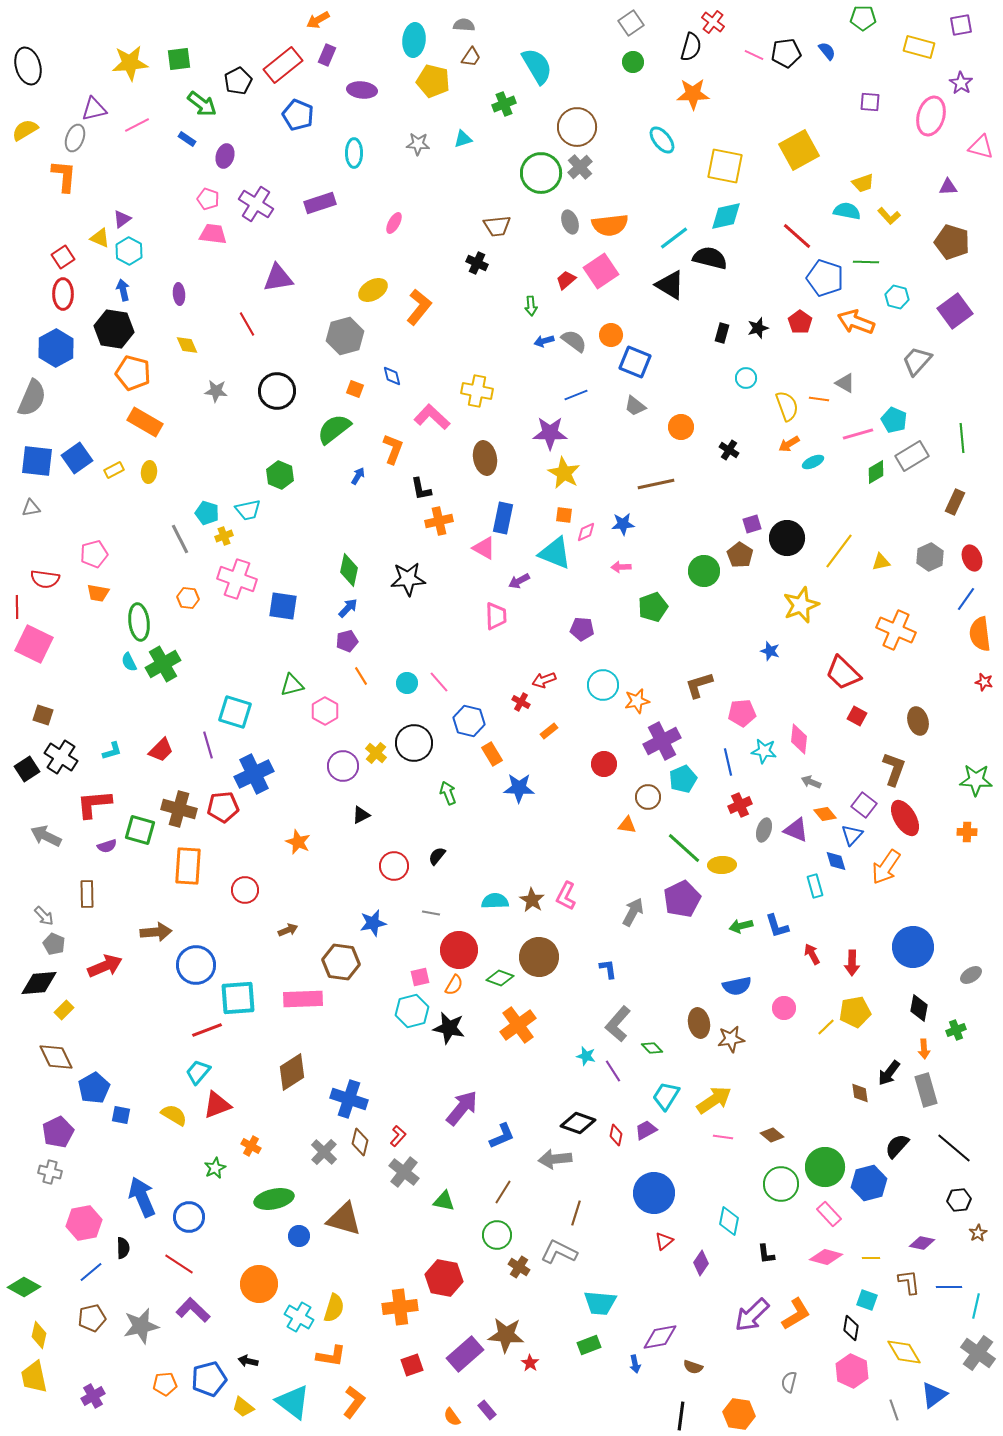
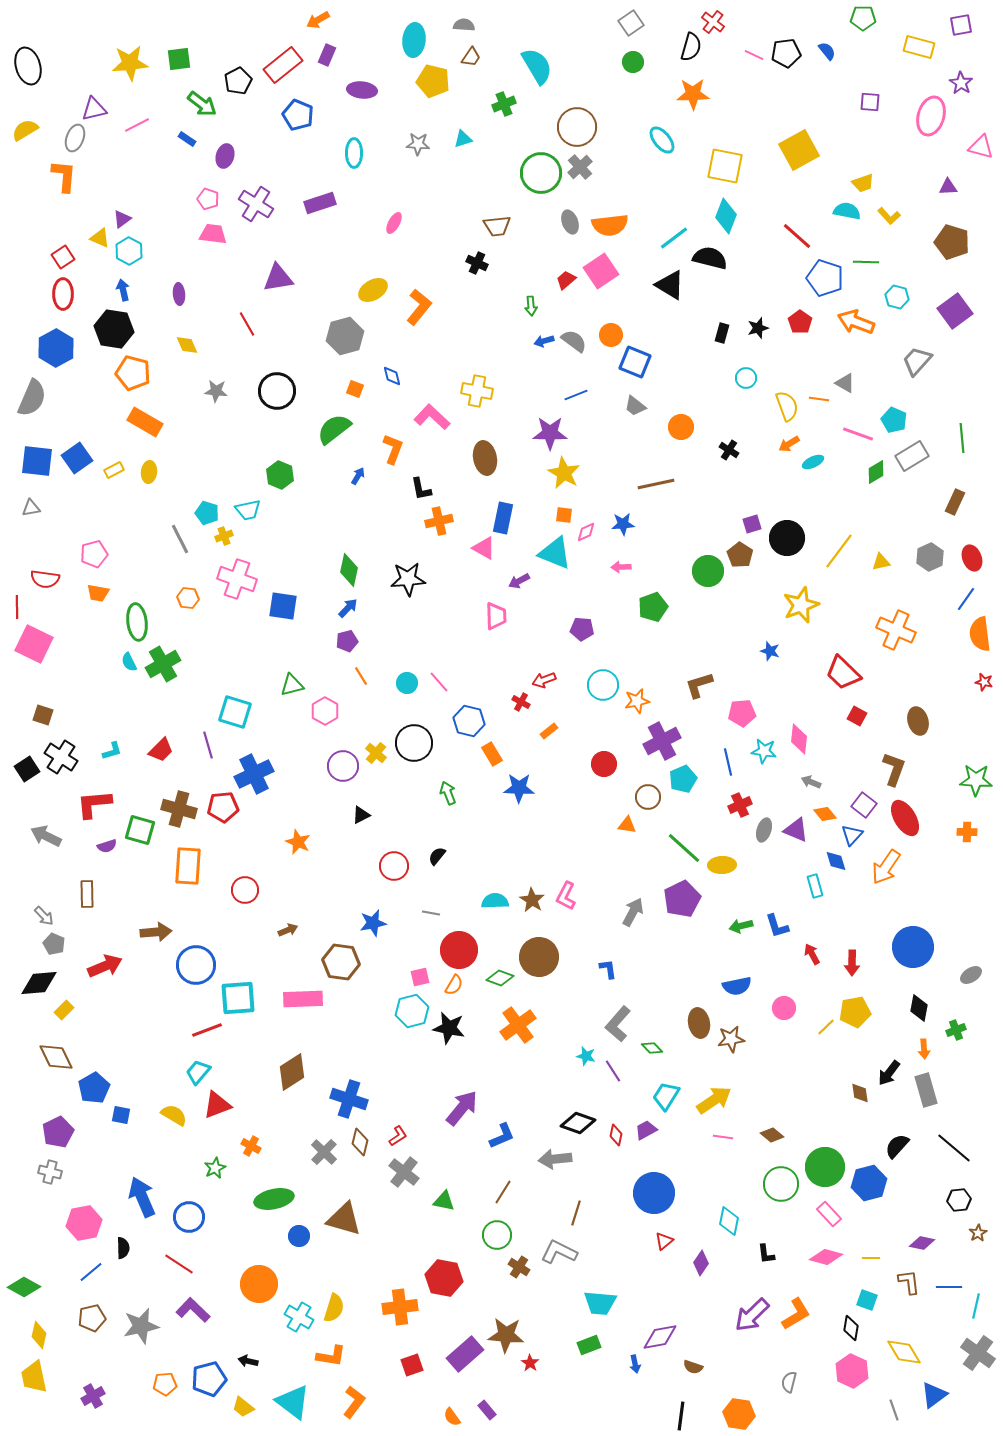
cyan diamond at (726, 216): rotated 56 degrees counterclockwise
pink line at (858, 434): rotated 36 degrees clockwise
green circle at (704, 571): moved 4 px right
green ellipse at (139, 622): moved 2 px left
red L-shape at (398, 1136): rotated 15 degrees clockwise
